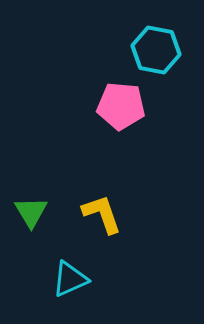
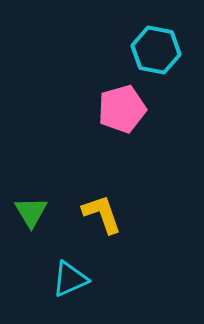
pink pentagon: moved 1 px right, 3 px down; rotated 21 degrees counterclockwise
